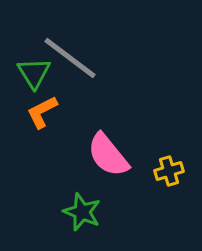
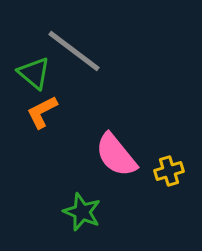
gray line: moved 4 px right, 7 px up
green triangle: rotated 18 degrees counterclockwise
pink semicircle: moved 8 px right
